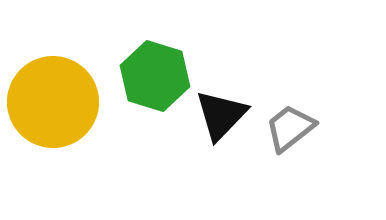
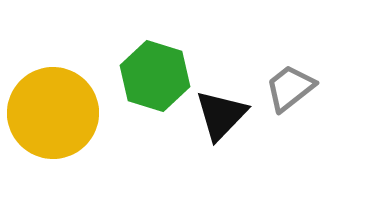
yellow circle: moved 11 px down
gray trapezoid: moved 40 px up
